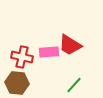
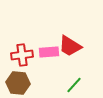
red trapezoid: moved 1 px down
red cross: moved 2 px up; rotated 20 degrees counterclockwise
brown hexagon: moved 1 px right
